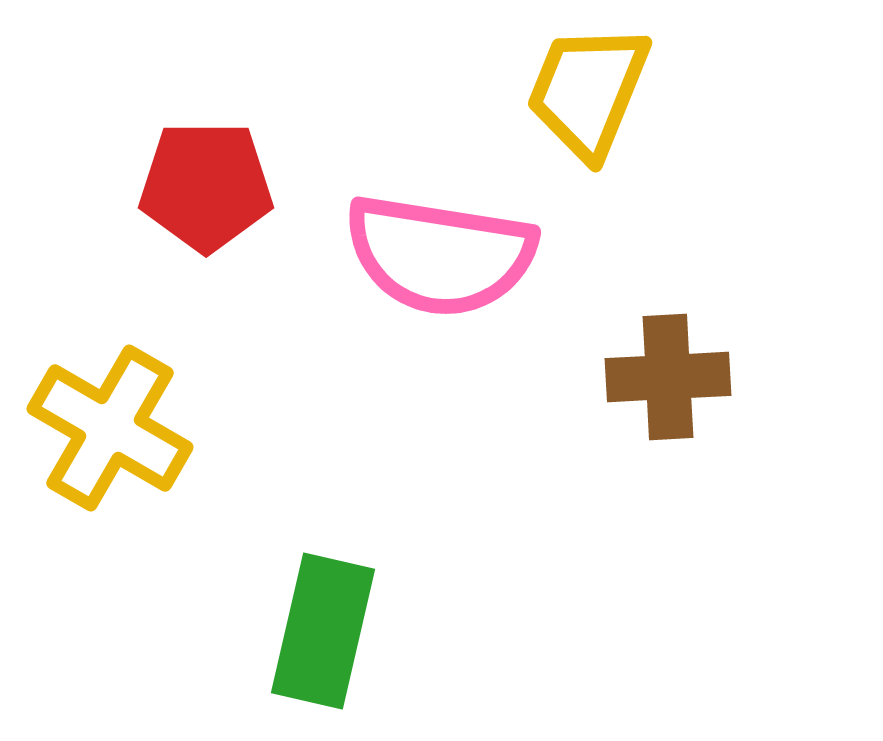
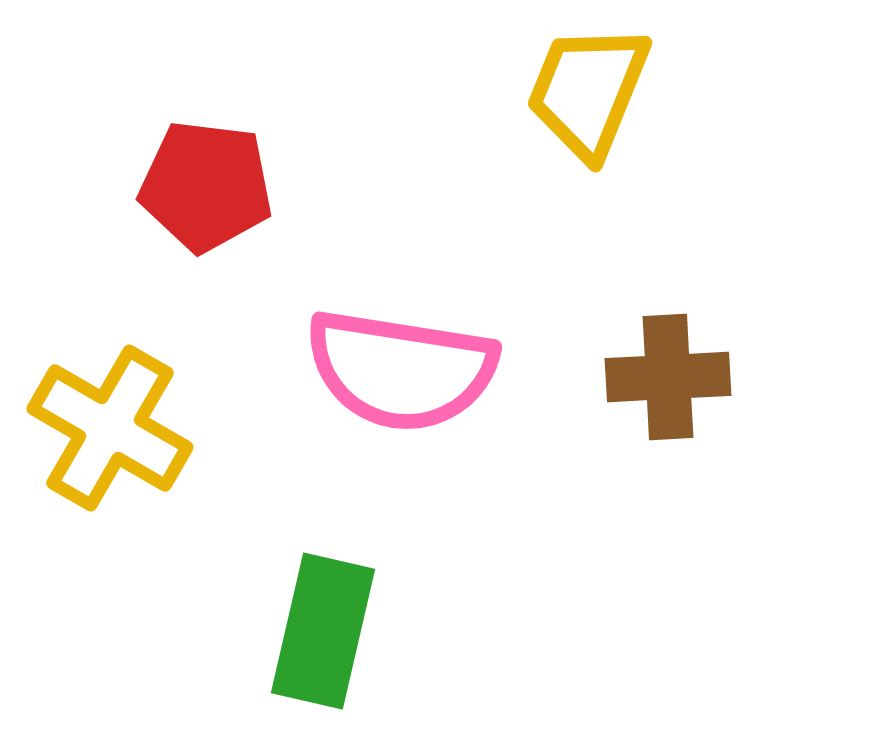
red pentagon: rotated 7 degrees clockwise
pink semicircle: moved 39 px left, 115 px down
